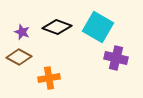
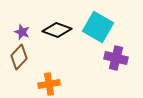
black diamond: moved 3 px down
brown diamond: rotated 75 degrees counterclockwise
orange cross: moved 6 px down
